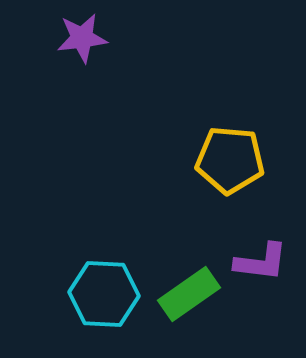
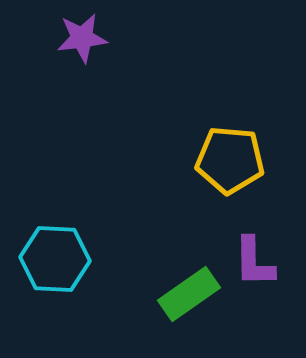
purple L-shape: moved 7 px left; rotated 82 degrees clockwise
cyan hexagon: moved 49 px left, 35 px up
